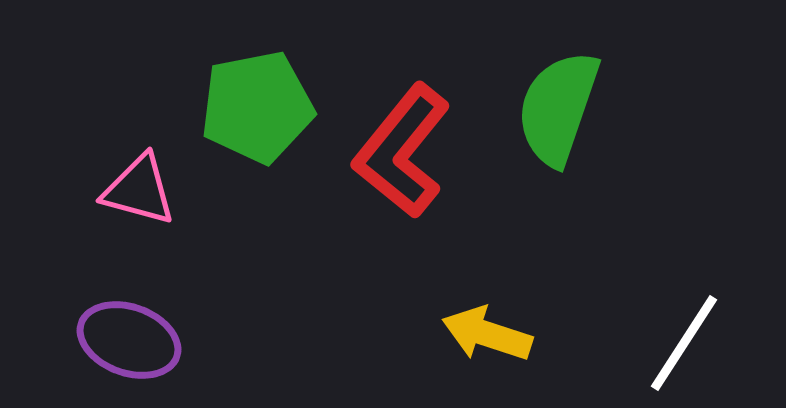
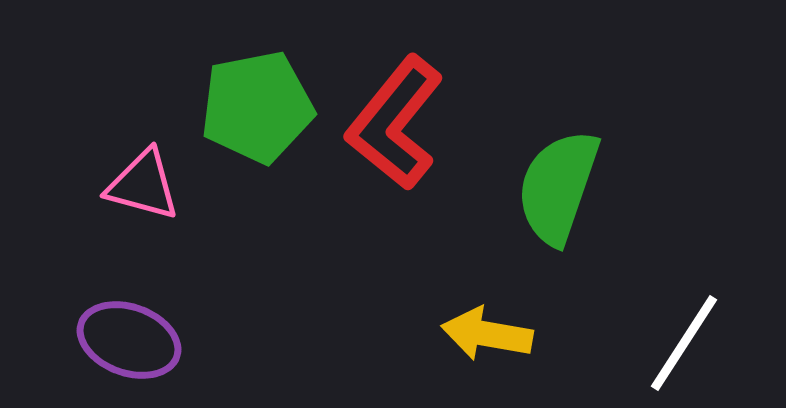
green semicircle: moved 79 px down
red L-shape: moved 7 px left, 28 px up
pink triangle: moved 4 px right, 5 px up
yellow arrow: rotated 8 degrees counterclockwise
